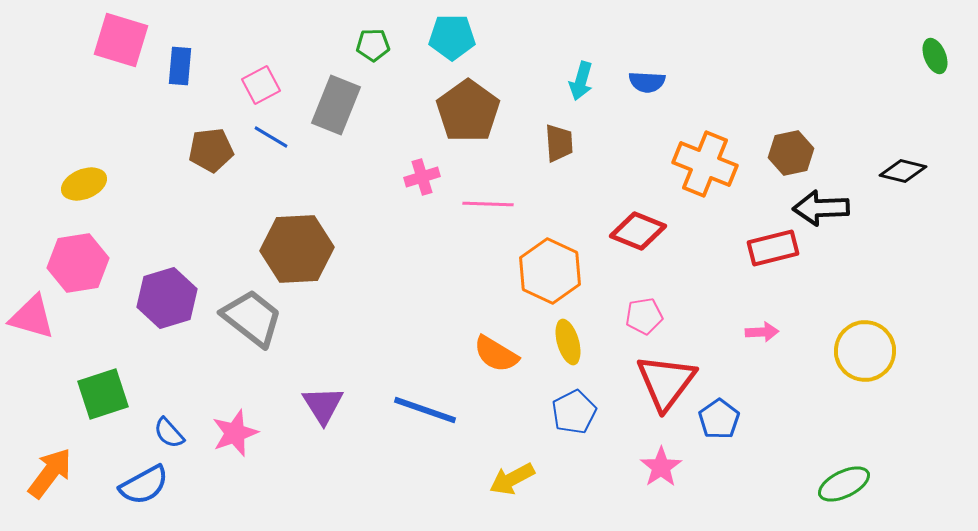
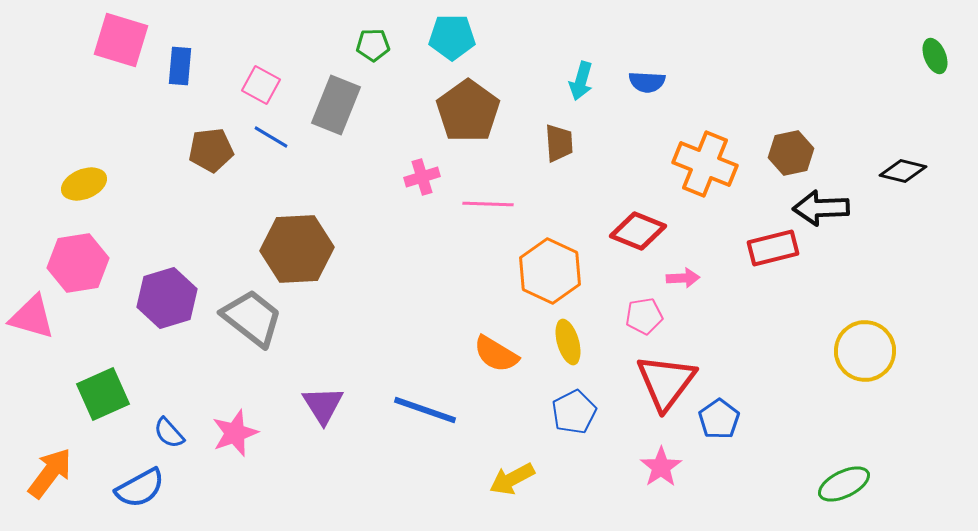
pink square at (261, 85): rotated 33 degrees counterclockwise
pink arrow at (762, 332): moved 79 px left, 54 px up
green square at (103, 394): rotated 6 degrees counterclockwise
blue semicircle at (144, 485): moved 4 px left, 3 px down
